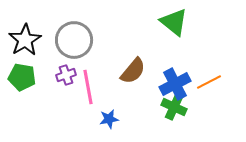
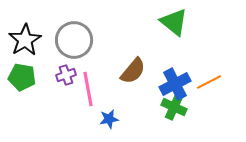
pink line: moved 2 px down
